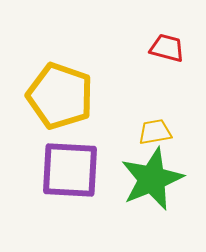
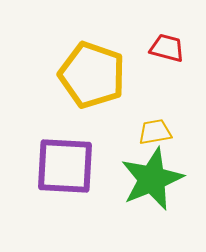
yellow pentagon: moved 32 px right, 21 px up
purple square: moved 5 px left, 4 px up
